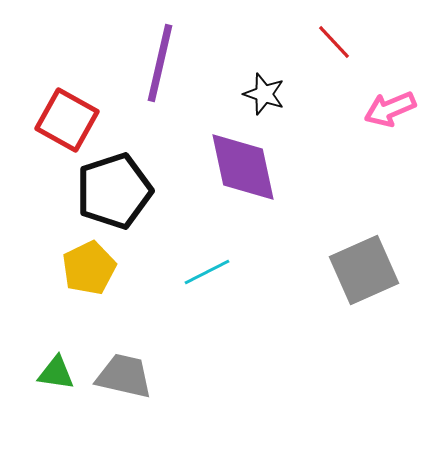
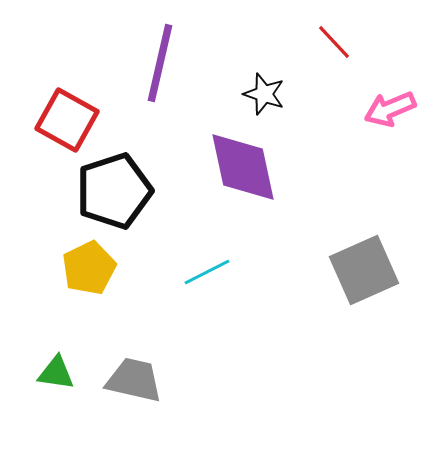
gray trapezoid: moved 10 px right, 4 px down
